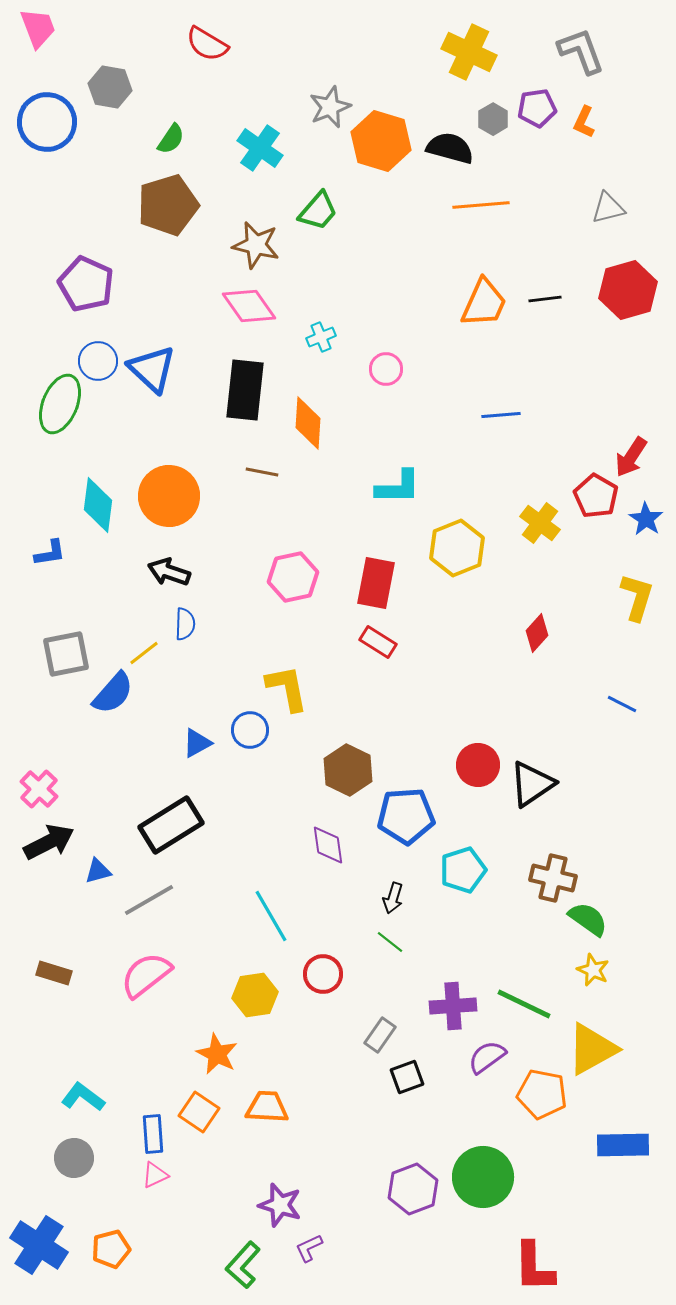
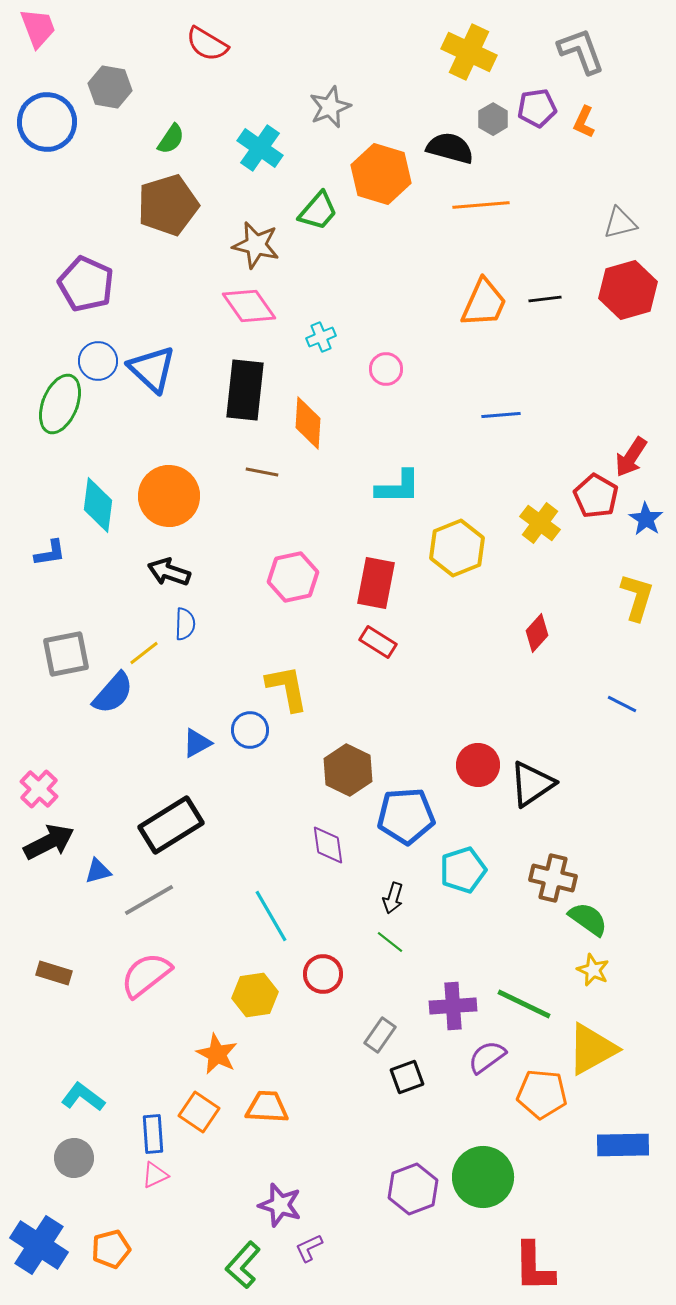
orange hexagon at (381, 141): moved 33 px down
gray triangle at (608, 208): moved 12 px right, 15 px down
orange pentagon at (542, 1094): rotated 6 degrees counterclockwise
